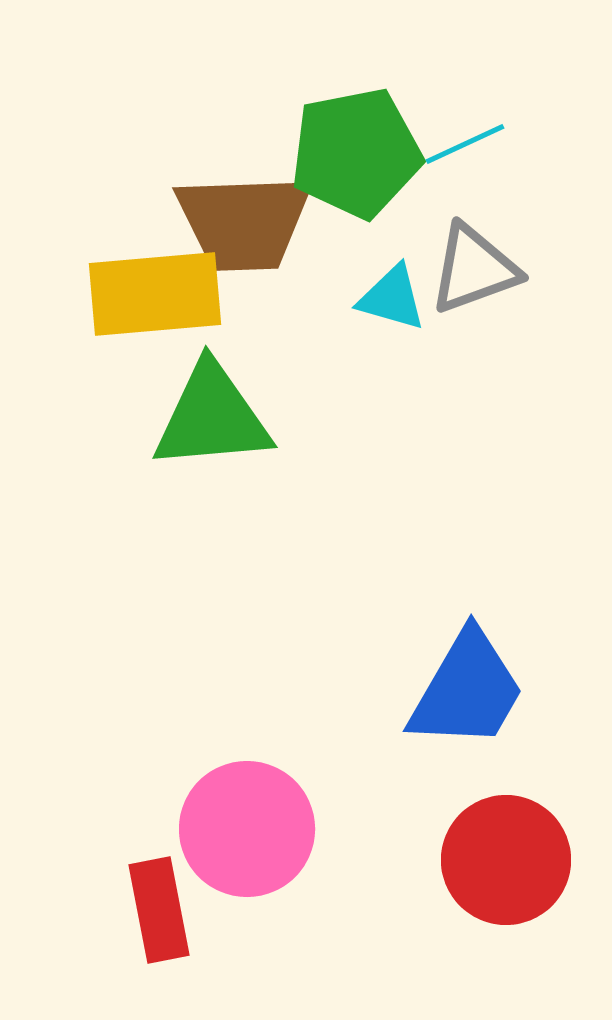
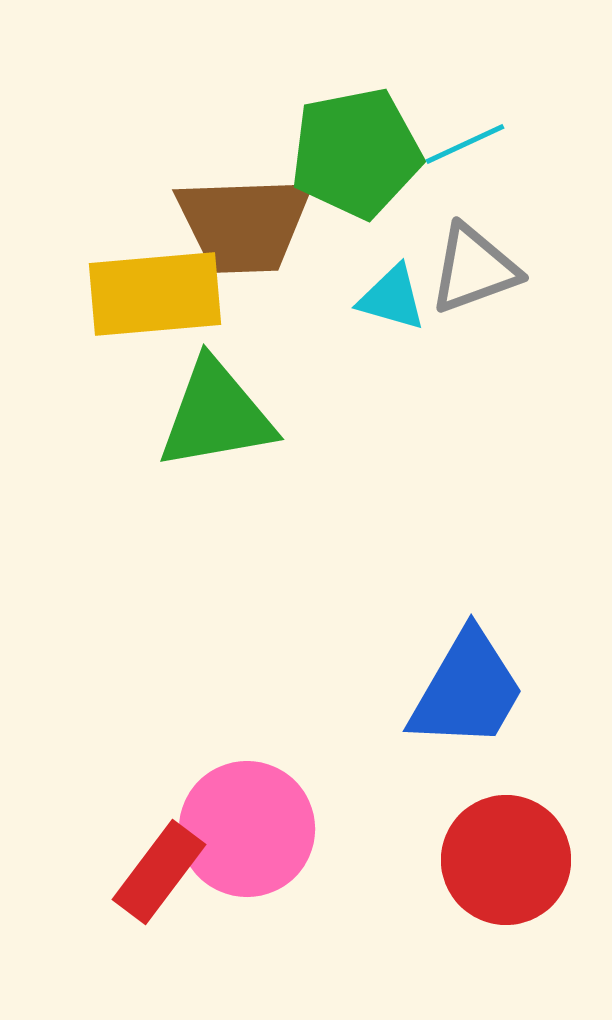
brown trapezoid: moved 2 px down
green triangle: moved 4 px right, 2 px up; rotated 5 degrees counterclockwise
red rectangle: moved 38 px up; rotated 48 degrees clockwise
